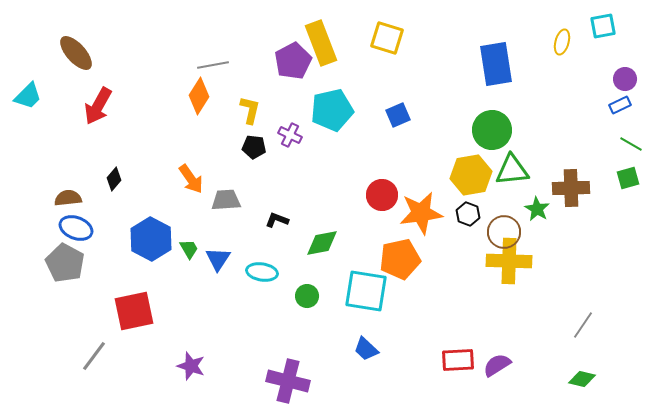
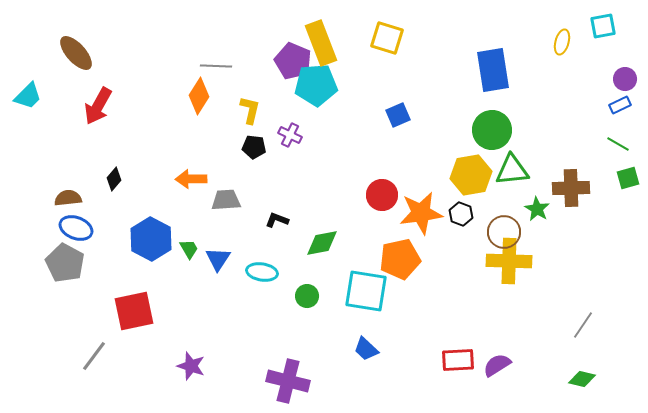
purple pentagon at (293, 61): rotated 21 degrees counterclockwise
blue rectangle at (496, 64): moved 3 px left, 6 px down
gray line at (213, 65): moved 3 px right, 1 px down; rotated 12 degrees clockwise
cyan pentagon at (332, 110): moved 16 px left, 25 px up; rotated 9 degrees clockwise
green line at (631, 144): moved 13 px left
orange arrow at (191, 179): rotated 124 degrees clockwise
black hexagon at (468, 214): moved 7 px left
